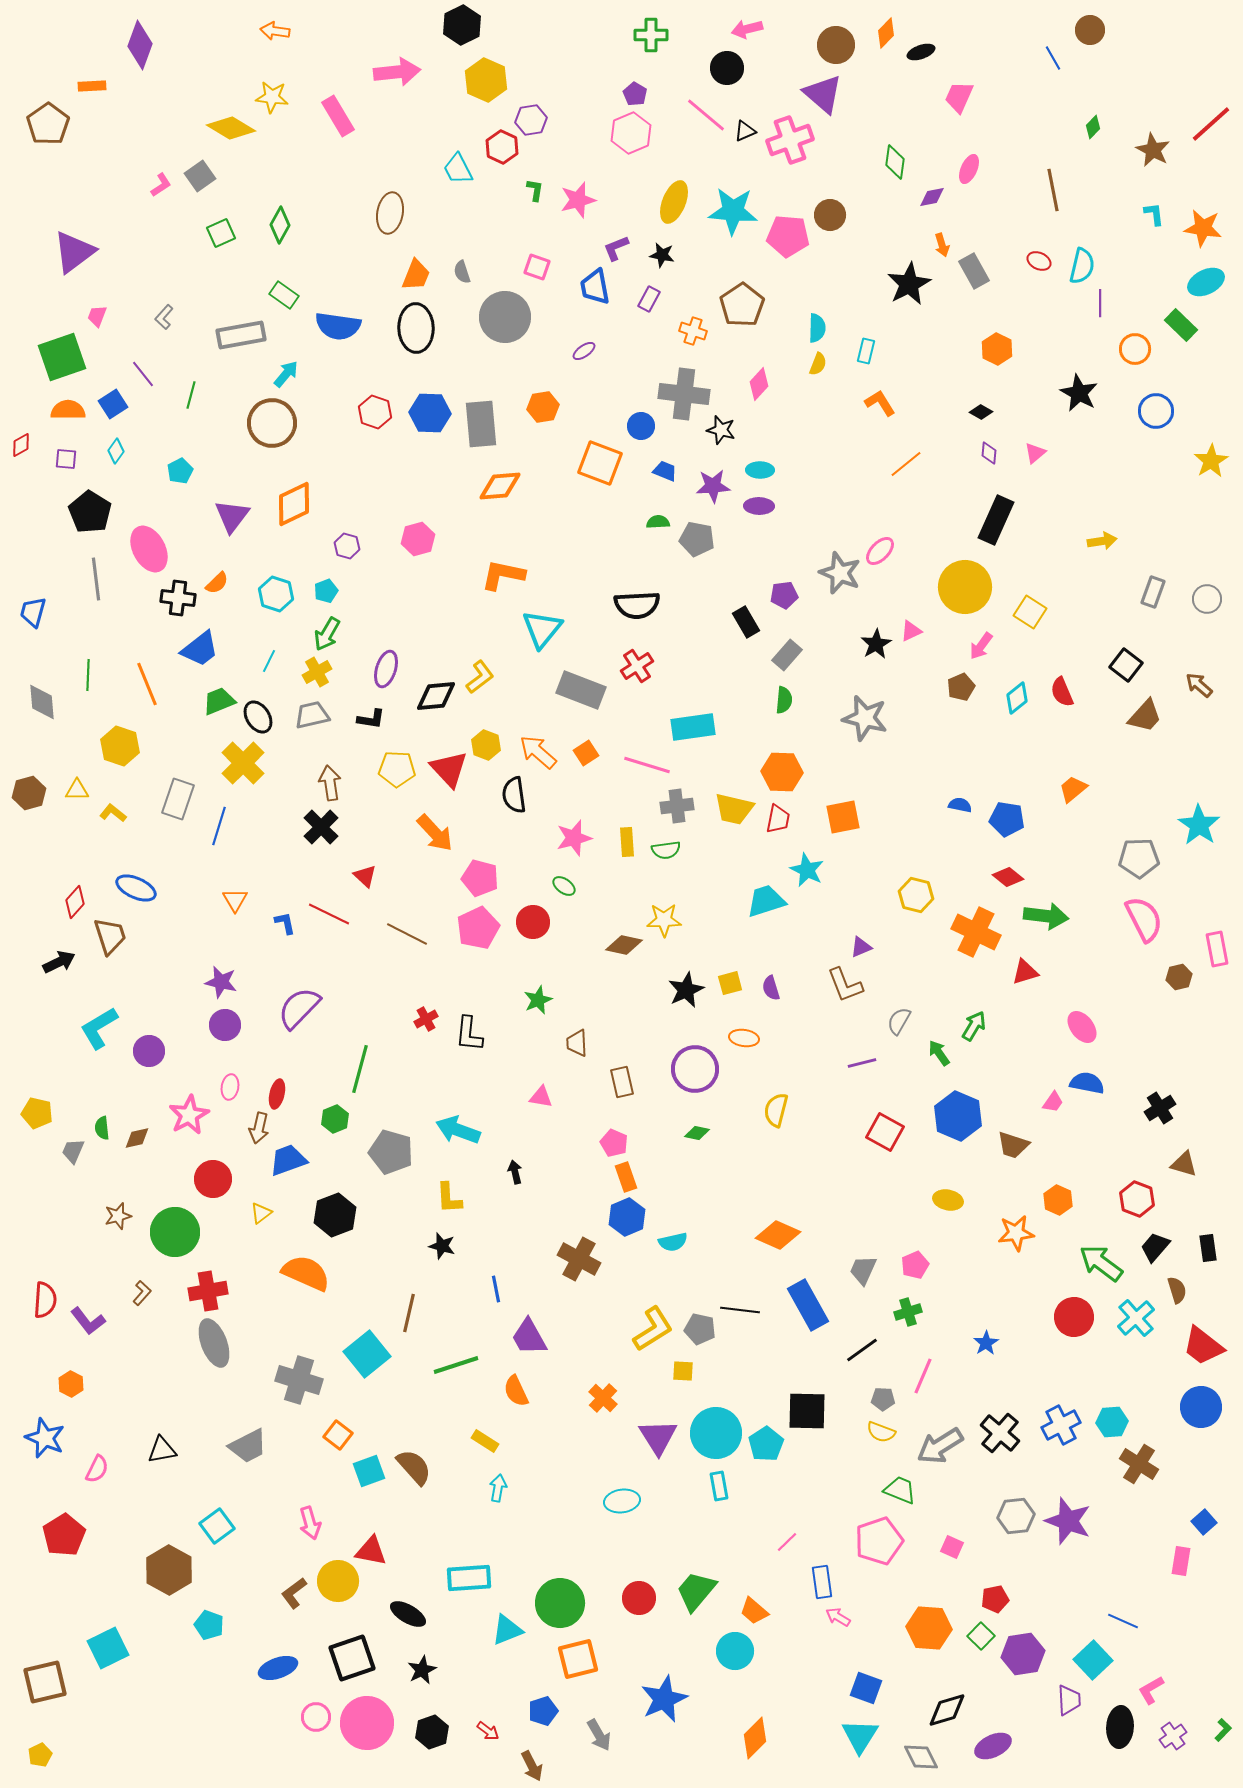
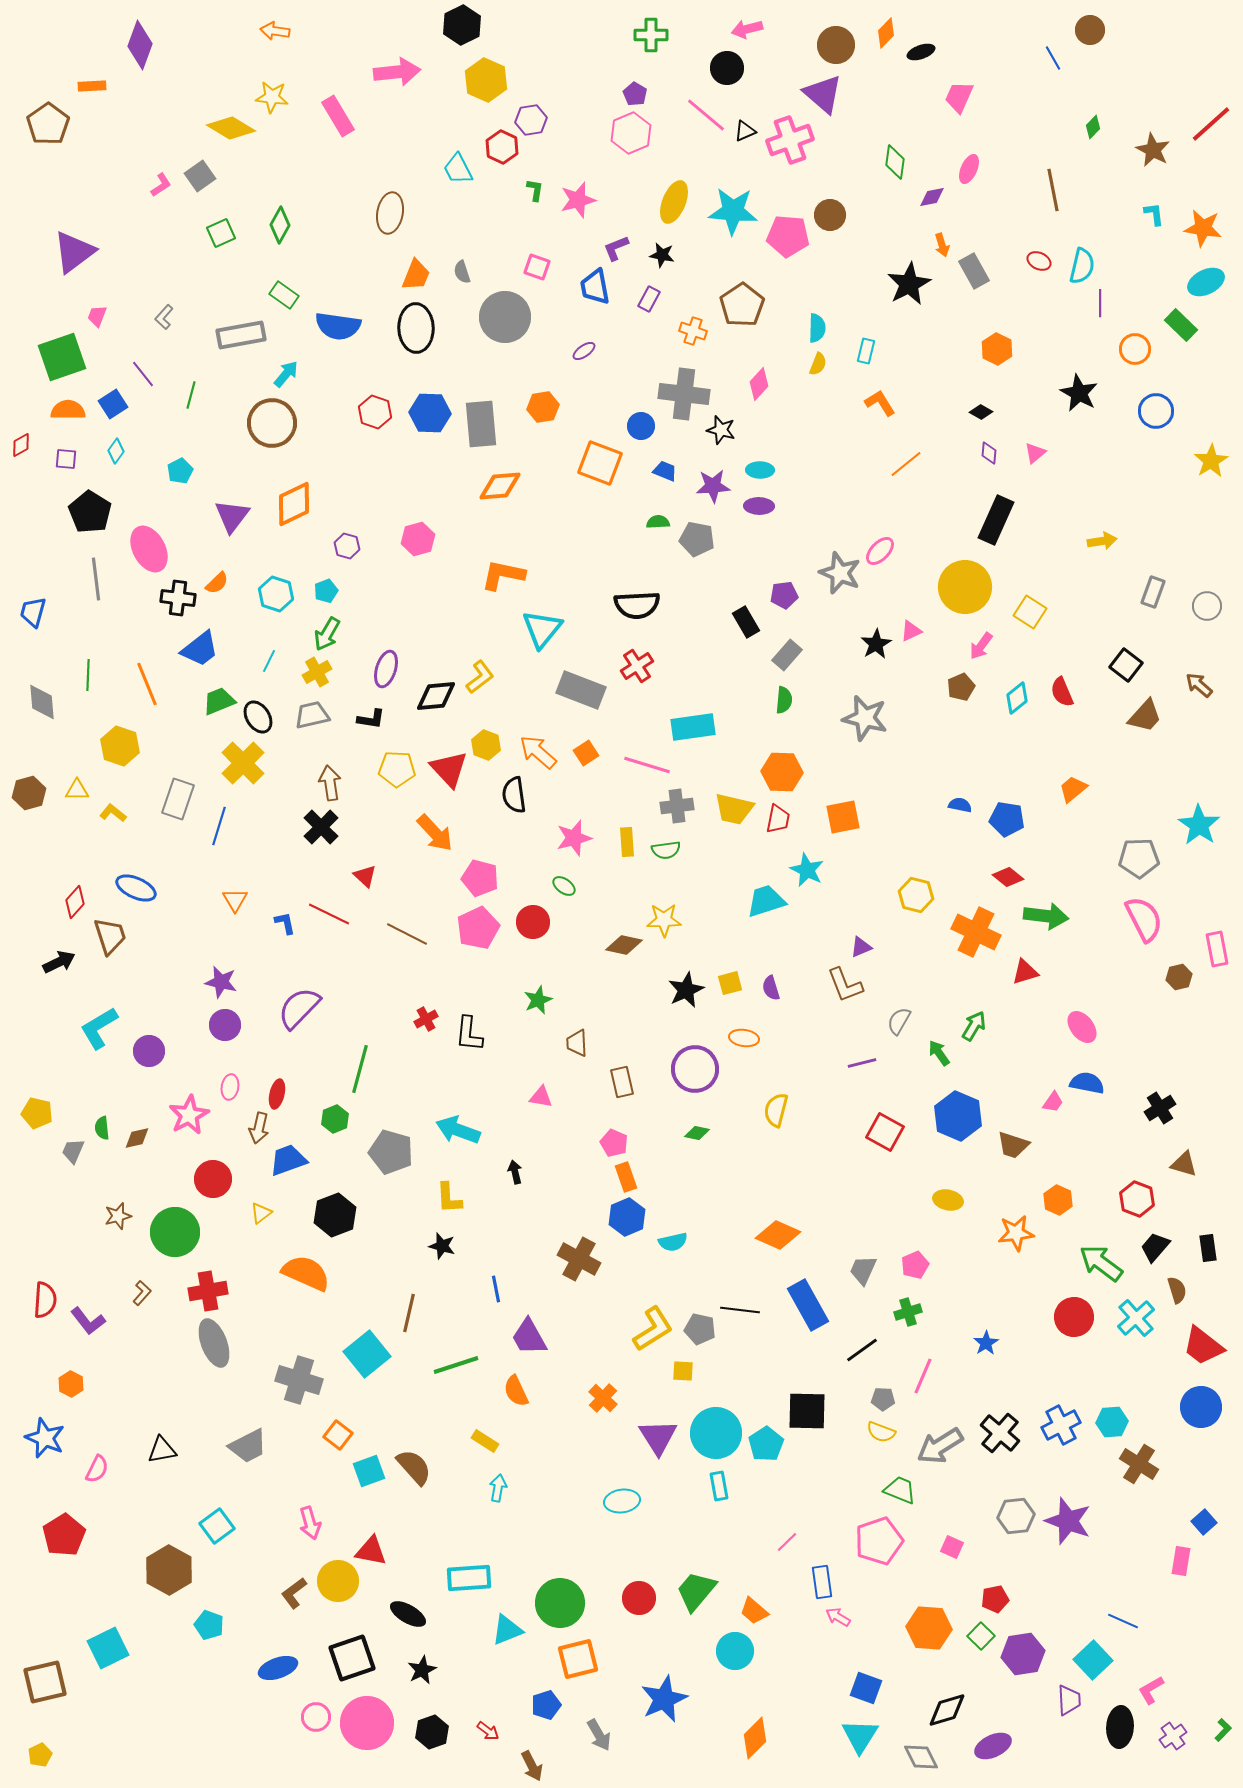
gray circle at (1207, 599): moved 7 px down
blue pentagon at (543, 1711): moved 3 px right, 6 px up
